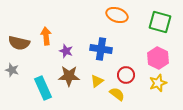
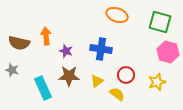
pink hexagon: moved 10 px right, 6 px up; rotated 10 degrees counterclockwise
yellow star: moved 1 px left, 1 px up
